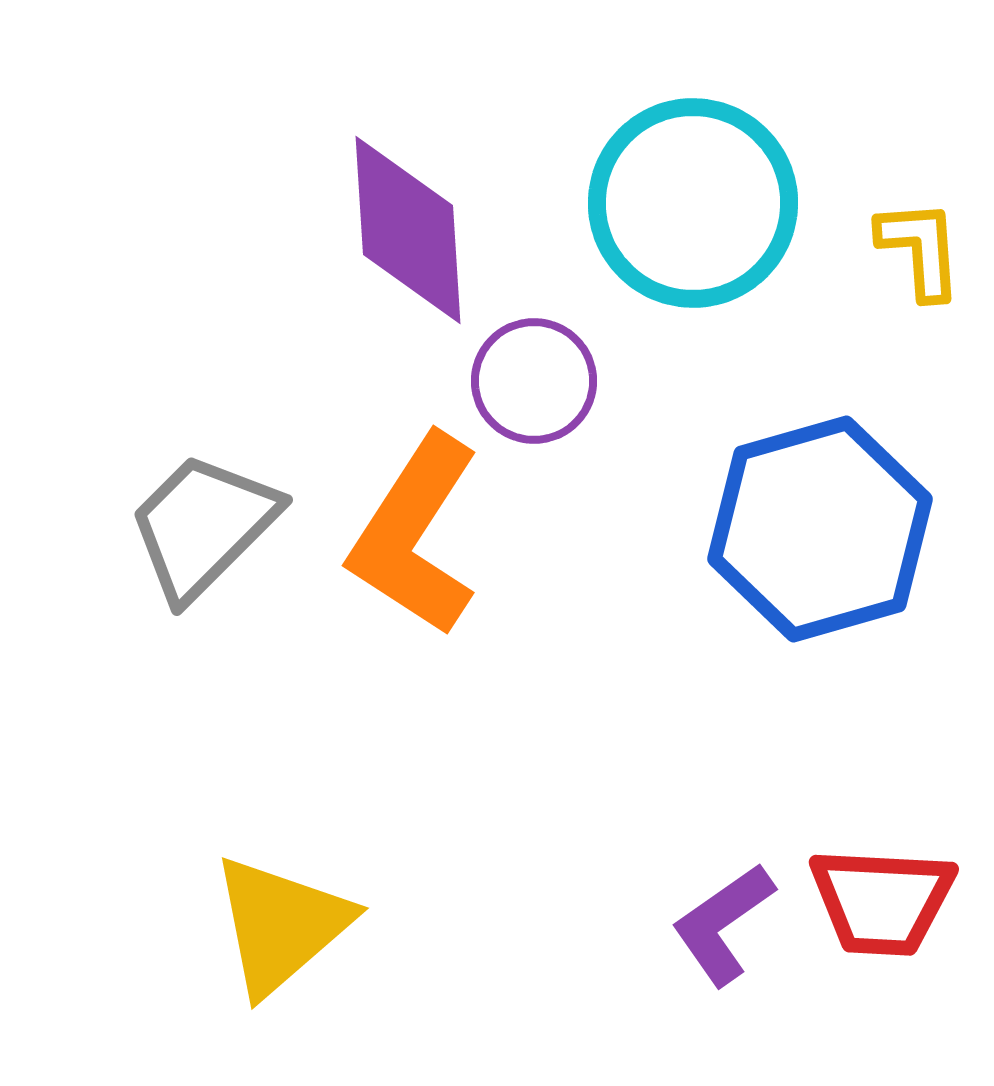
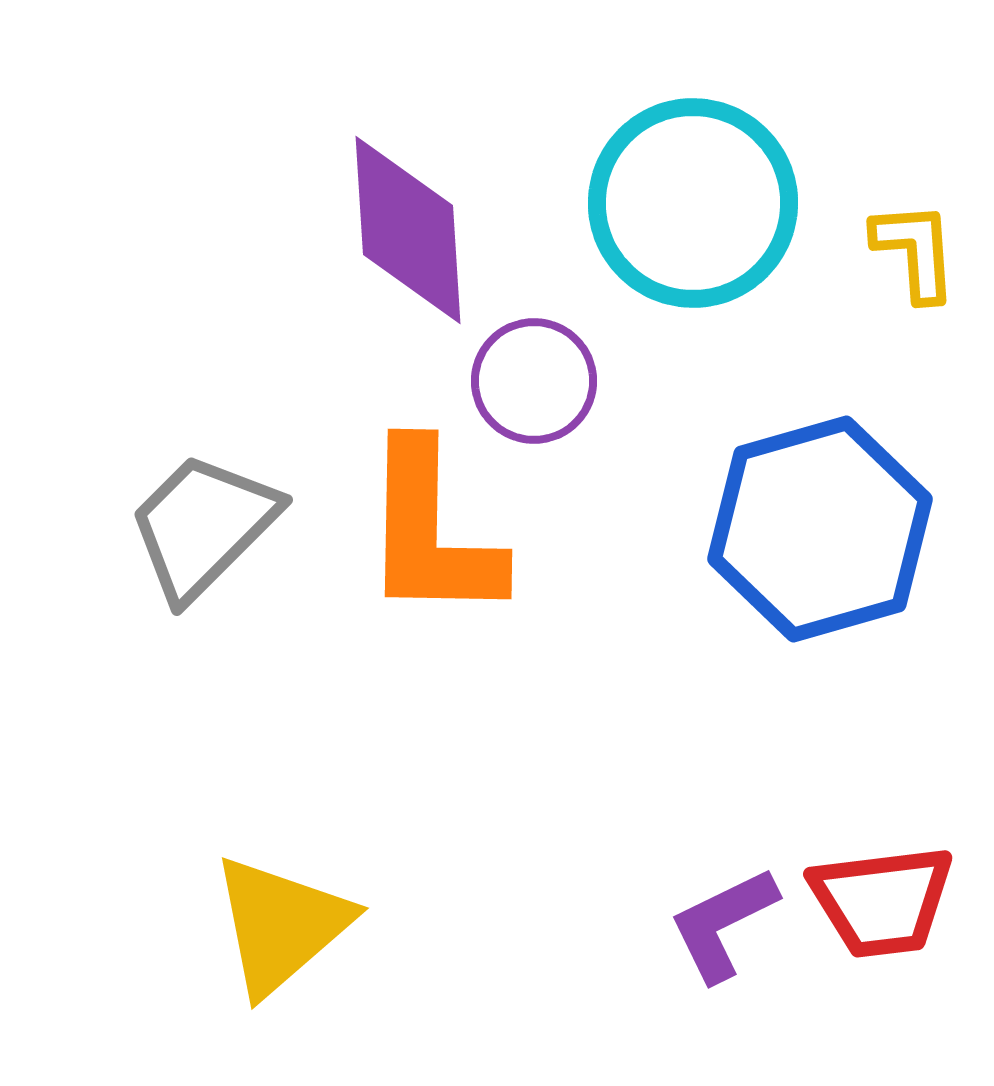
yellow L-shape: moved 5 px left, 2 px down
orange L-shape: moved 16 px right, 3 px up; rotated 32 degrees counterclockwise
red trapezoid: rotated 10 degrees counterclockwise
purple L-shape: rotated 9 degrees clockwise
